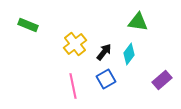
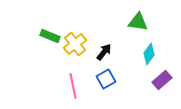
green rectangle: moved 22 px right, 11 px down
cyan diamond: moved 20 px right
